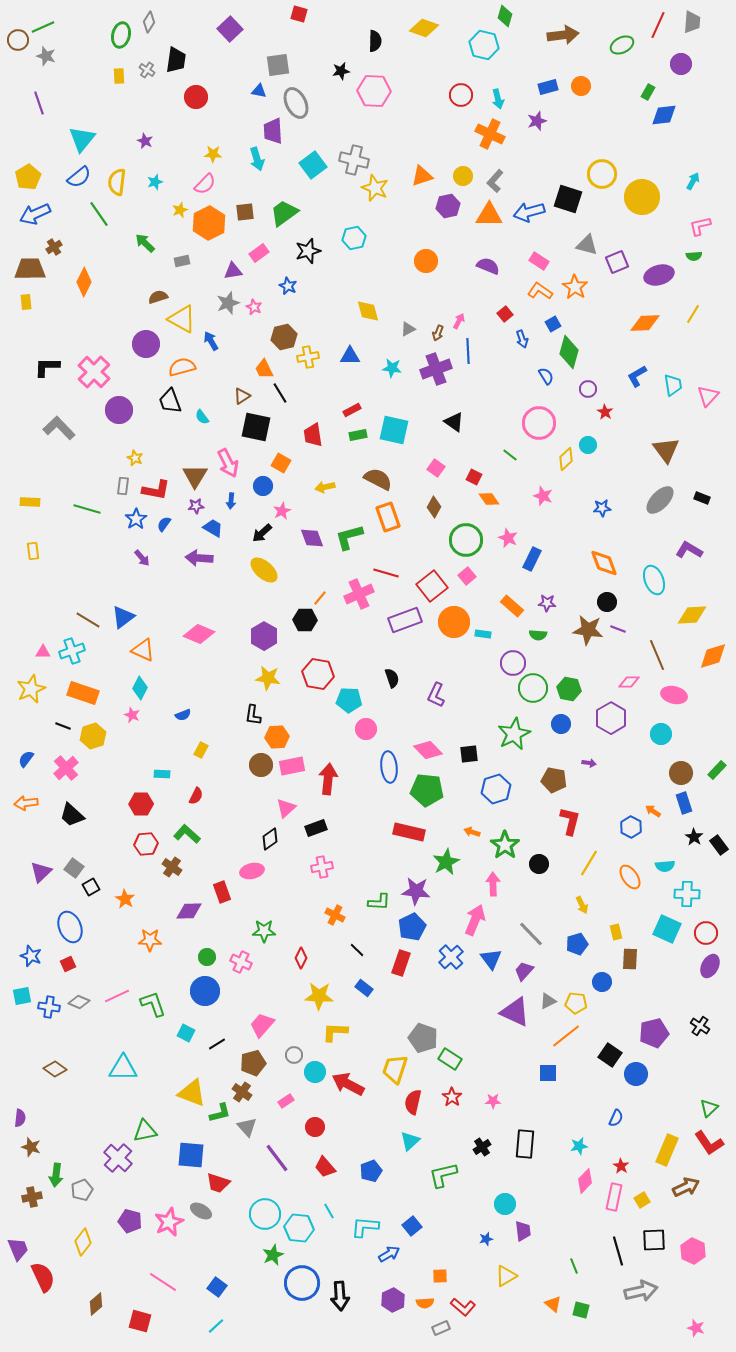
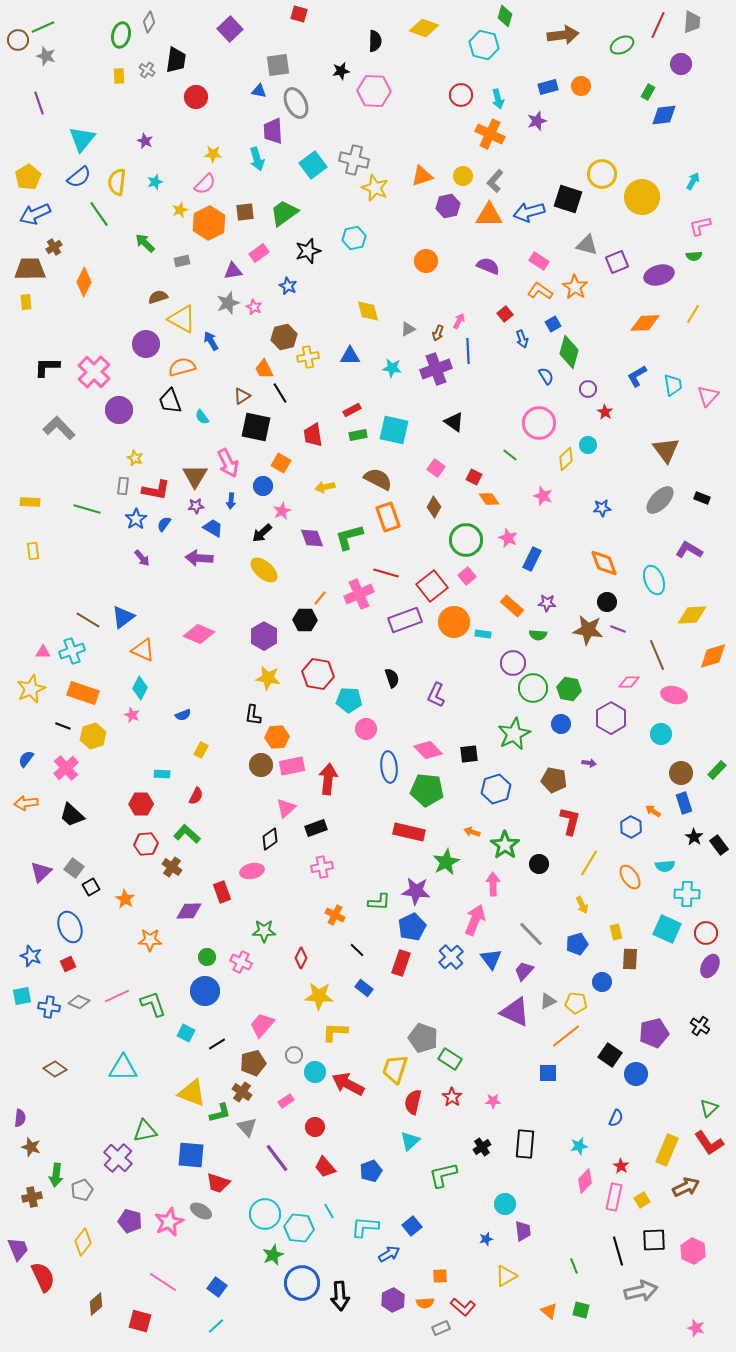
orange triangle at (553, 1304): moved 4 px left, 7 px down
